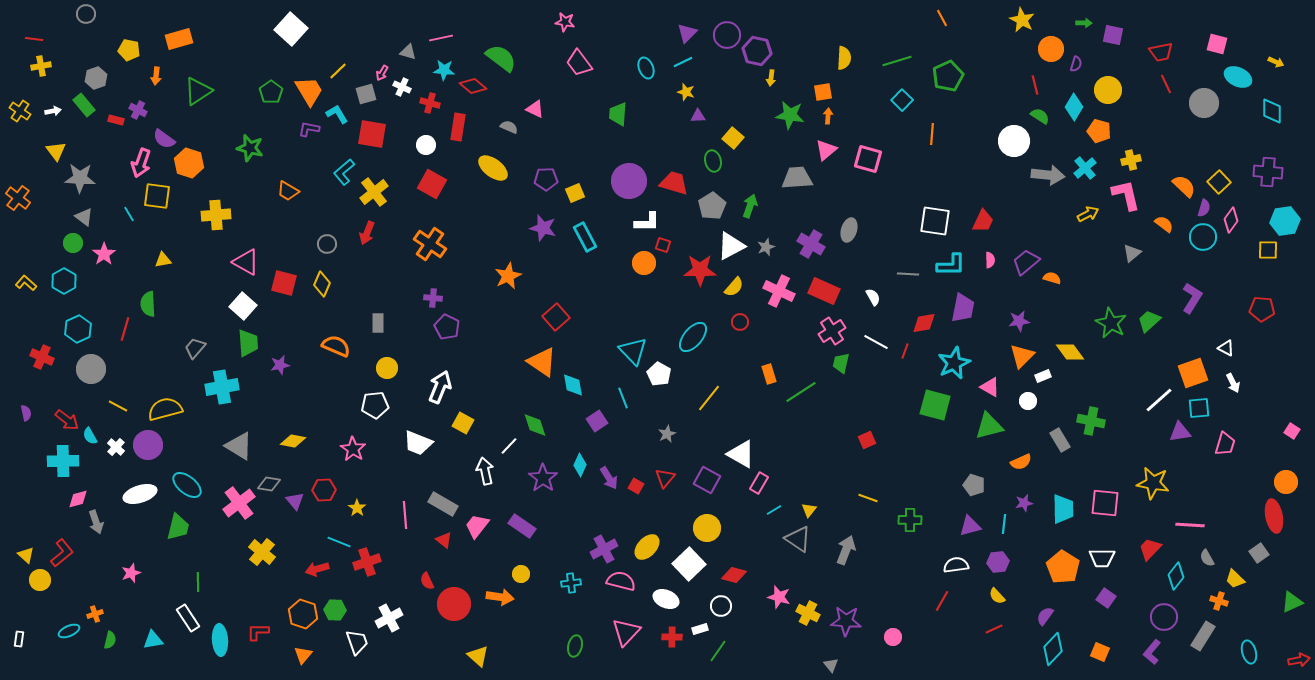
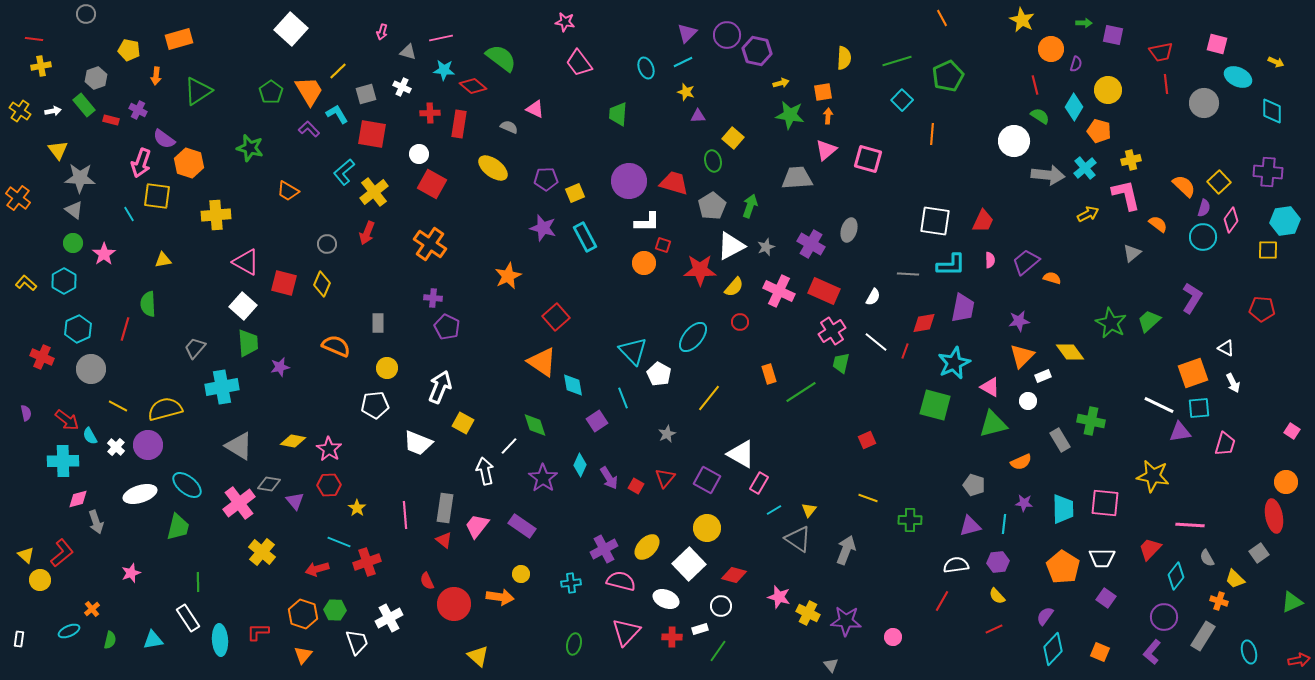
pink arrow at (382, 73): moved 41 px up; rotated 14 degrees counterclockwise
yellow arrow at (771, 78): moved 10 px right, 5 px down; rotated 112 degrees counterclockwise
red line at (1166, 84): rotated 18 degrees clockwise
red cross at (430, 103): moved 10 px down; rotated 18 degrees counterclockwise
red rectangle at (116, 120): moved 5 px left
red rectangle at (458, 127): moved 1 px right, 3 px up
purple L-shape at (309, 129): rotated 35 degrees clockwise
white circle at (426, 145): moved 7 px left, 9 px down
yellow triangle at (56, 151): moved 2 px right, 1 px up
gray triangle at (84, 217): moved 10 px left, 7 px up
orange semicircle at (1164, 224): moved 6 px left
white semicircle at (873, 297): rotated 60 degrees clockwise
white line at (876, 342): rotated 10 degrees clockwise
purple star at (280, 365): moved 2 px down
white line at (1159, 400): moved 5 px down; rotated 68 degrees clockwise
green triangle at (989, 426): moved 4 px right, 2 px up
pink star at (353, 449): moved 24 px left
yellow star at (1153, 483): moved 7 px up
red hexagon at (324, 490): moved 5 px right, 5 px up
purple star at (1024, 503): rotated 18 degrees clockwise
gray rectangle at (443, 504): moved 2 px right, 4 px down; rotated 68 degrees clockwise
orange cross at (95, 614): moved 3 px left, 5 px up; rotated 21 degrees counterclockwise
green ellipse at (575, 646): moved 1 px left, 2 px up
